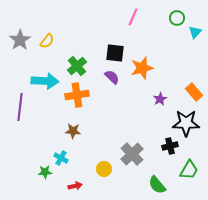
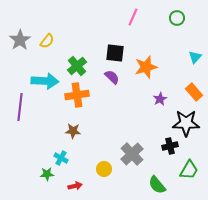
cyan triangle: moved 25 px down
orange star: moved 4 px right, 1 px up
green star: moved 2 px right, 2 px down
